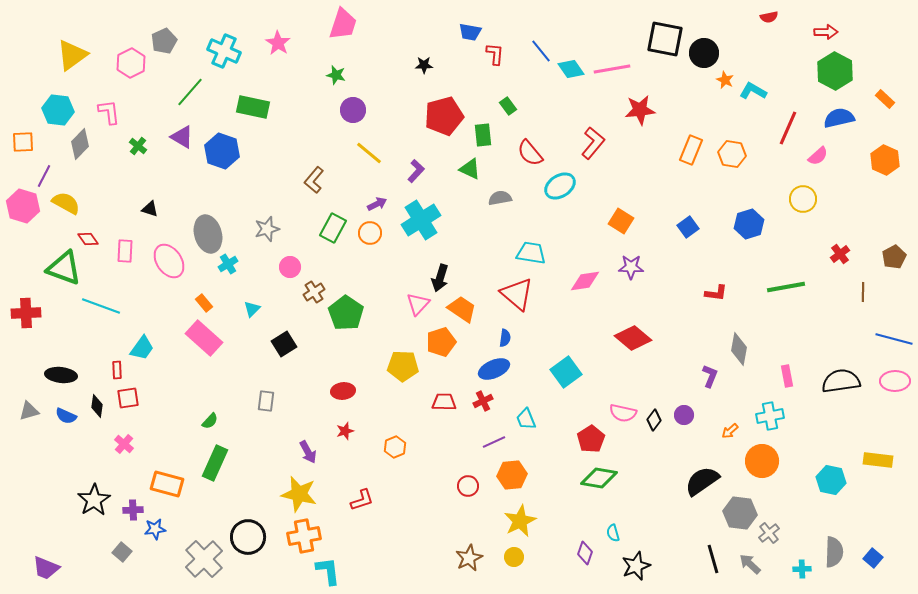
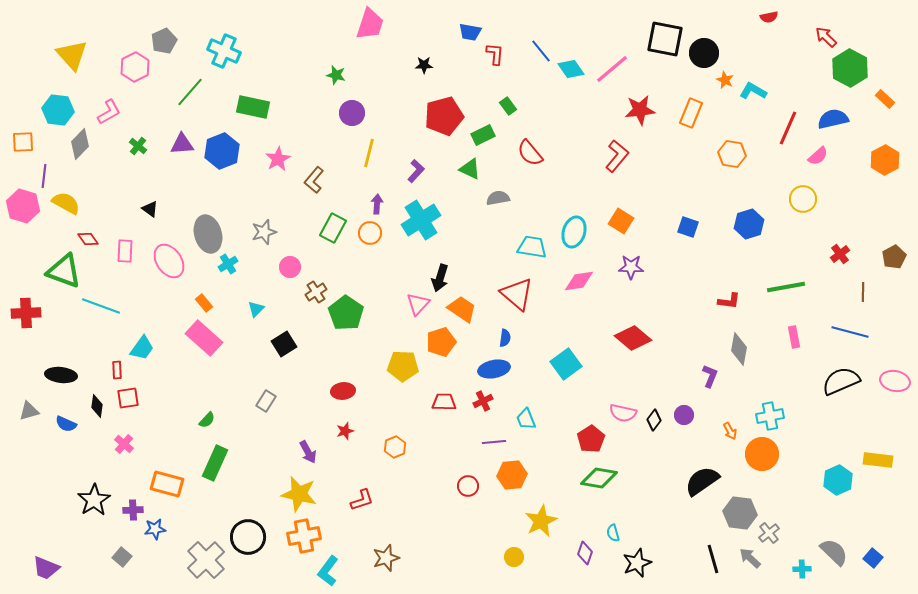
pink trapezoid at (343, 24): moved 27 px right
red arrow at (826, 32): moved 5 px down; rotated 135 degrees counterclockwise
pink star at (278, 43): moved 116 px down; rotated 10 degrees clockwise
yellow triangle at (72, 55): rotated 36 degrees counterclockwise
pink hexagon at (131, 63): moved 4 px right, 4 px down
pink line at (612, 69): rotated 30 degrees counterclockwise
green hexagon at (835, 71): moved 15 px right, 3 px up
purple circle at (353, 110): moved 1 px left, 3 px down
pink L-shape at (109, 112): rotated 68 degrees clockwise
blue semicircle at (839, 118): moved 6 px left, 1 px down
green rectangle at (483, 135): rotated 70 degrees clockwise
purple triangle at (182, 137): moved 7 px down; rotated 35 degrees counterclockwise
red L-shape at (593, 143): moved 24 px right, 13 px down
orange rectangle at (691, 150): moved 37 px up
blue hexagon at (222, 151): rotated 20 degrees clockwise
yellow line at (369, 153): rotated 64 degrees clockwise
orange hexagon at (885, 160): rotated 8 degrees clockwise
purple line at (44, 176): rotated 20 degrees counterclockwise
cyan ellipse at (560, 186): moved 14 px right, 46 px down; rotated 40 degrees counterclockwise
gray semicircle at (500, 198): moved 2 px left
purple arrow at (377, 204): rotated 60 degrees counterclockwise
black triangle at (150, 209): rotated 18 degrees clockwise
blue square at (688, 227): rotated 35 degrees counterclockwise
gray star at (267, 229): moved 3 px left, 3 px down
cyan trapezoid at (531, 253): moved 1 px right, 6 px up
green triangle at (64, 268): moved 3 px down
pink diamond at (585, 281): moved 6 px left
brown cross at (314, 292): moved 2 px right
red L-shape at (716, 293): moved 13 px right, 8 px down
cyan triangle at (252, 309): moved 4 px right
blue line at (894, 339): moved 44 px left, 7 px up
blue ellipse at (494, 369): rotated 12 degrees clockwise
cyan square at (566, 372): moved 8 px up
pink rectangle at (787, 376): moved 7 px right, 39 px up
black semicircle at (841, 381): rotated 15 degrees counterclockwise
pink ellipse at (895, 381): rotated 12 degrees clockwise
gray rectangle at (266, 401): rotated 25 degrees clockwise
blue semicircle at (66, 416): moved 8 px down
green semicircle at (210, 421): moved 3 px left, 1 px up
orange arrow at (730, 431): rotated 78 degrees counterclockwise
purple line at (494, 442): rotated 20 degrees clockwise
orange circle at (762, 461): moved 7 px up
cyan hexagon at (831, 480): moved 7 px right; rotated 24 degrees clockwise
yellow star at (520, 521): moved 21 px right
gray square at (122, 552): moved 5 px down
gray semicircle at (834, 552): rotated 48 degrees counterclockwise
brown star at (469, 558): moved 83 px left; rotated 8 degrees clockwise
gray cross at (204, 559): moved 2 px right, 1 px down
gray arrow at (750, 564): moved 6 px up
black star at (636, 566): moved 1 px right, 3 px up
cyan L-shape at (328, 571): rotated 136 degrees counterclockwise
